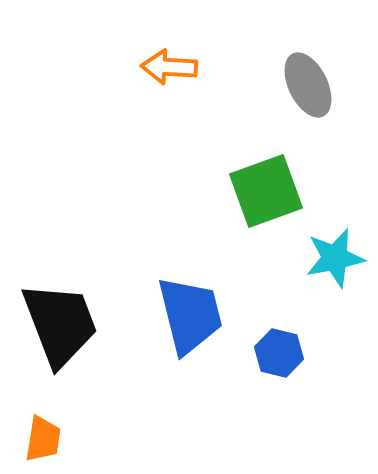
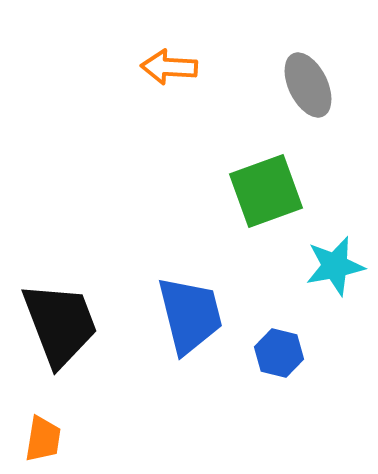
cyan star: moved 8 px down
